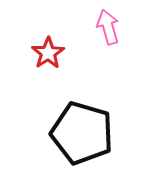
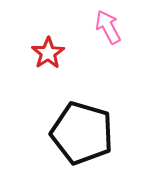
pink arrow: rotated 12 degrees counterclockwise
